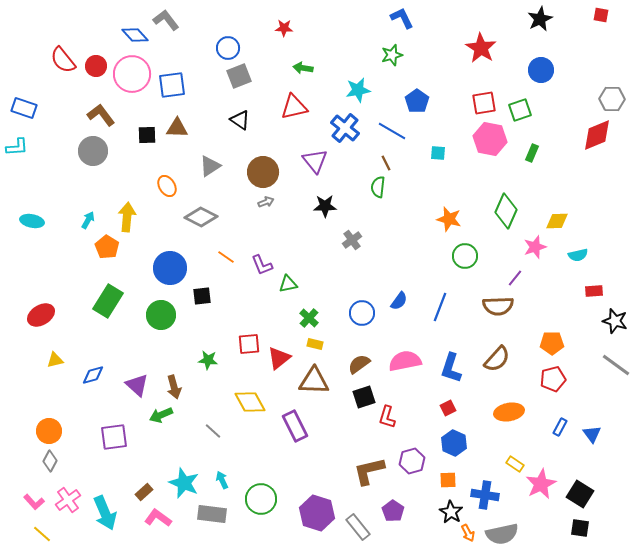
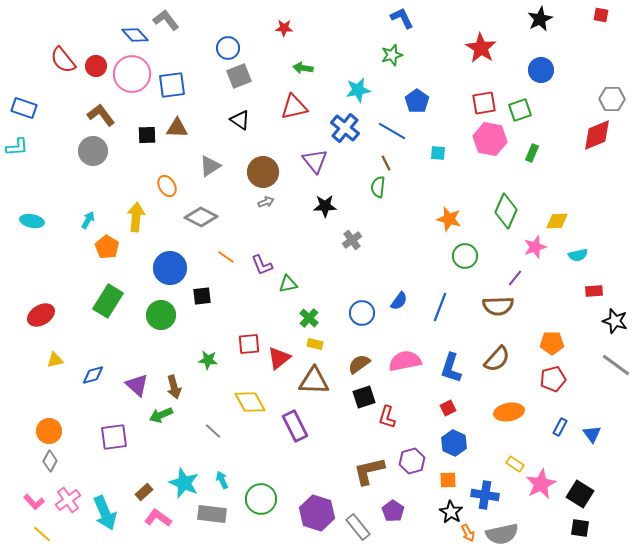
yellow arrow at (127, 217): moved 9 px right
